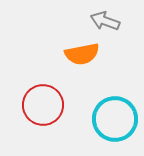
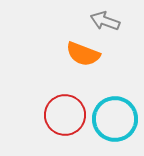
orange semicircle: moved 1 px right; rotated 32 degrees clockwise
red circle: moved 22 px right, 10 px down
